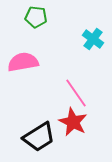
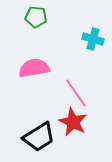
cyan cross: rotated 20 degrees counterclockwise
pink semicircle: moved 11 px right, 6 px down
